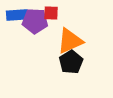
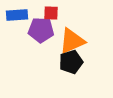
purple pentagon: moved 6 px right, 9 px down
orange triangle: moved 2 px right
black pentagon: rotated 15 degrees clockwise
